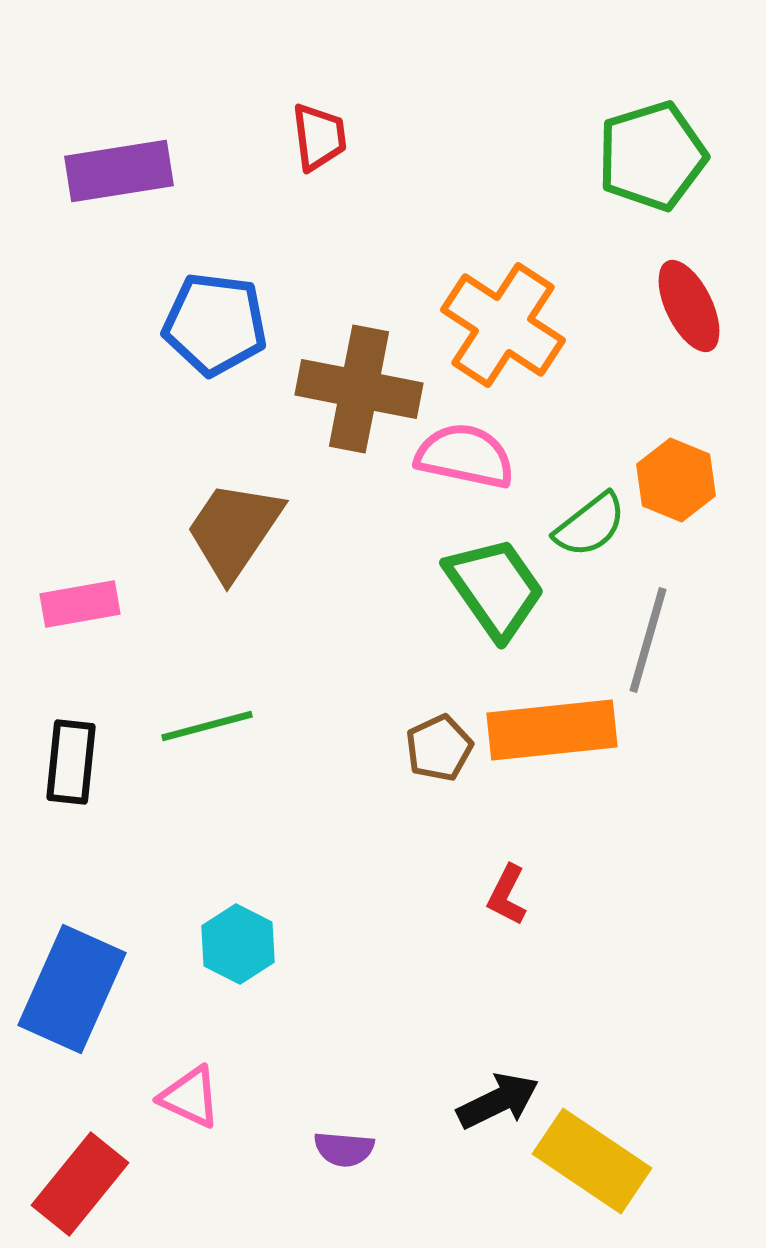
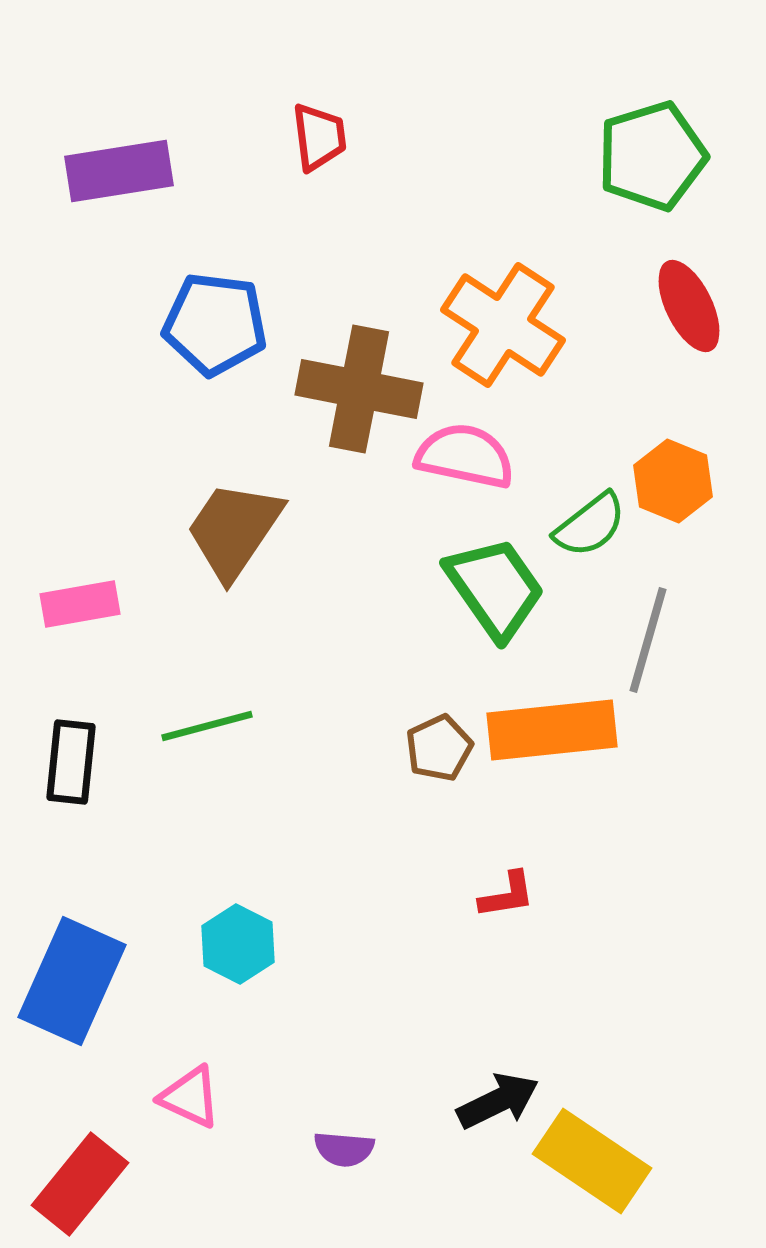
orange hexagon: moved 3 px left, 1 px down
red L-shape: rotated 126 degrees counterclockwise
blue rectangle: moved 8 px up
